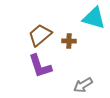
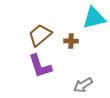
cyan triangle: rotated 30 degrees counterclockwise
brown cross: moved 2 px right
